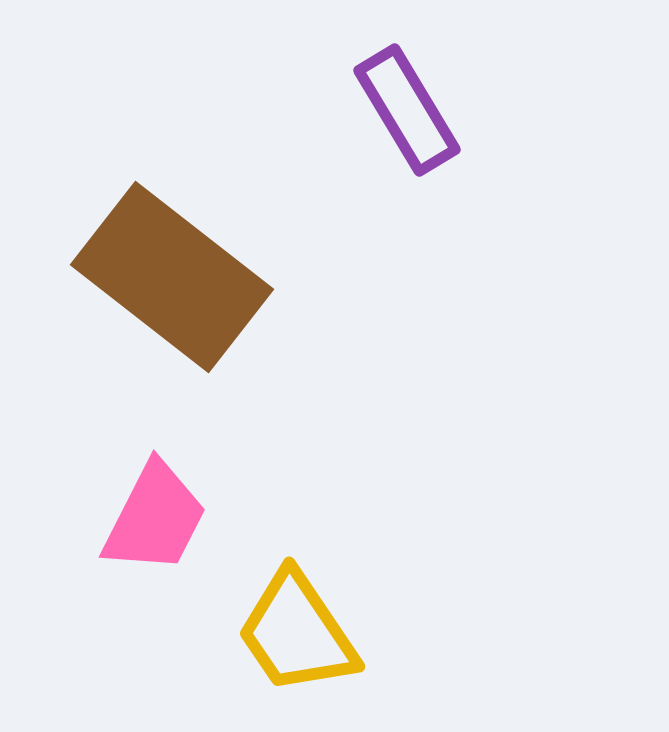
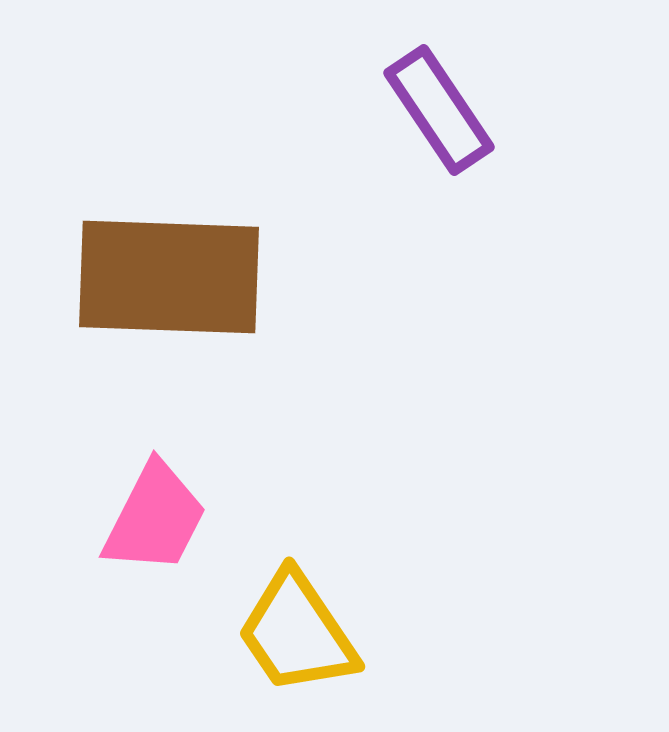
purple rectangle: moved 32 px right; rotated 3 degrees counterclockwise
brown rectangle: moved 3 px left; rotated 36 degrees counterclockwise
